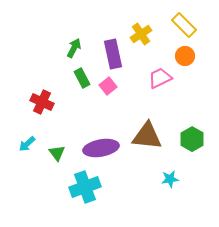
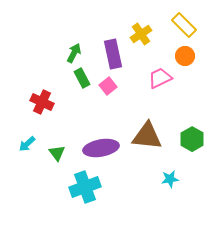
green arrow: moved 5 px down
